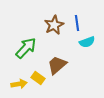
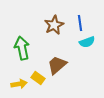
blue line: moved 3 px right
green arrow: moved 4 px left; rotated 55 degrees counterclockwise
